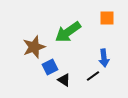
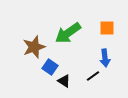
orange square: moved 10 px down
green arrow: moved 1 px down
blue arrow: moved 1 px right
blue square: rotated 28 degrees counterclockwise
black triangle: moved 1 px down
